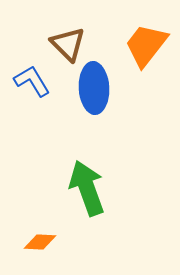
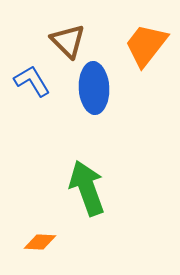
brown triangle: moved 3 px up
